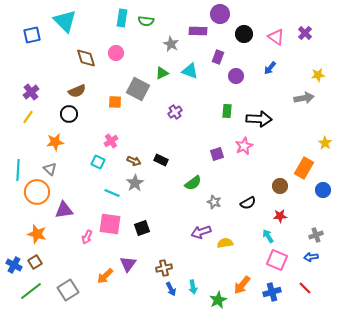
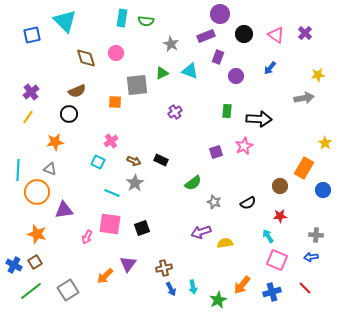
purple rectangle at (198, 31): moved 8 px right, 5 px down; rotated 24 degrees counterclockwise
pink triangle at (276, 37): moved 2 px up
gray square at (138, 89): moved 1 px left, 4 px up; rotated 35 degrees counterclockwise
purple square at (217, 154): moved 1 px left, 2 px up
gray triangle at (50, 169): rotated 24 degrees counterclockwise
gray cross at (316, 235): rotated 24 degrees clockwise
